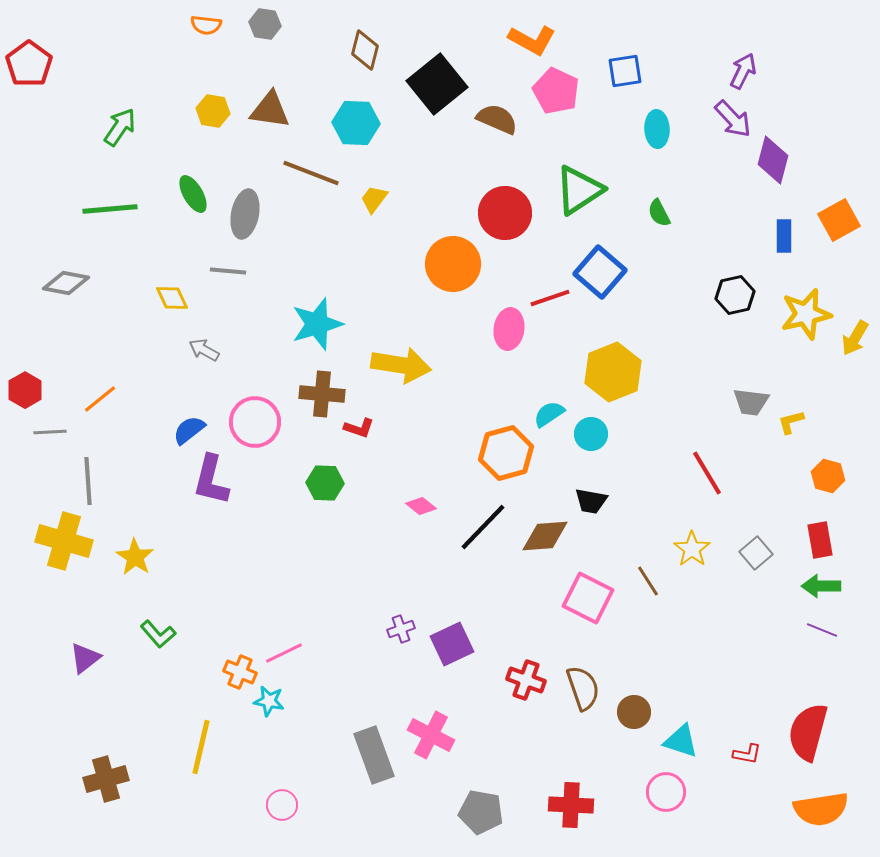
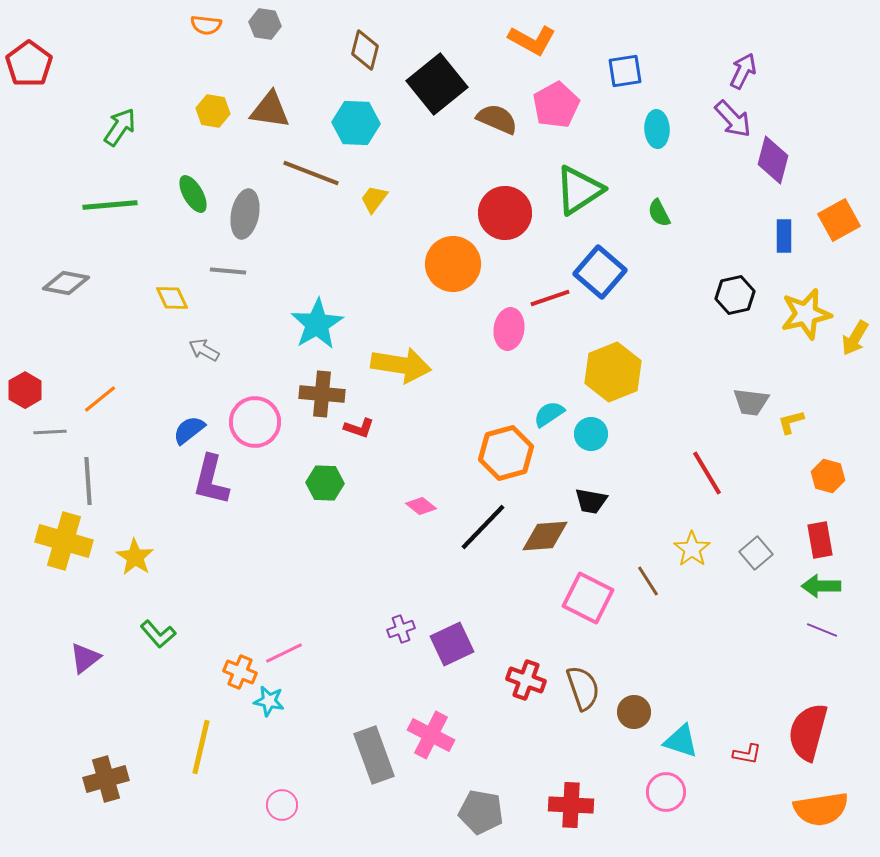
pink pentagon at (556, 91): moved 14 px down; rotated 18 degrees clockwise
green line at (110, 209): moved 4 px up
cyan star at (317, 324): rotated 14 degrees counterclockwise
